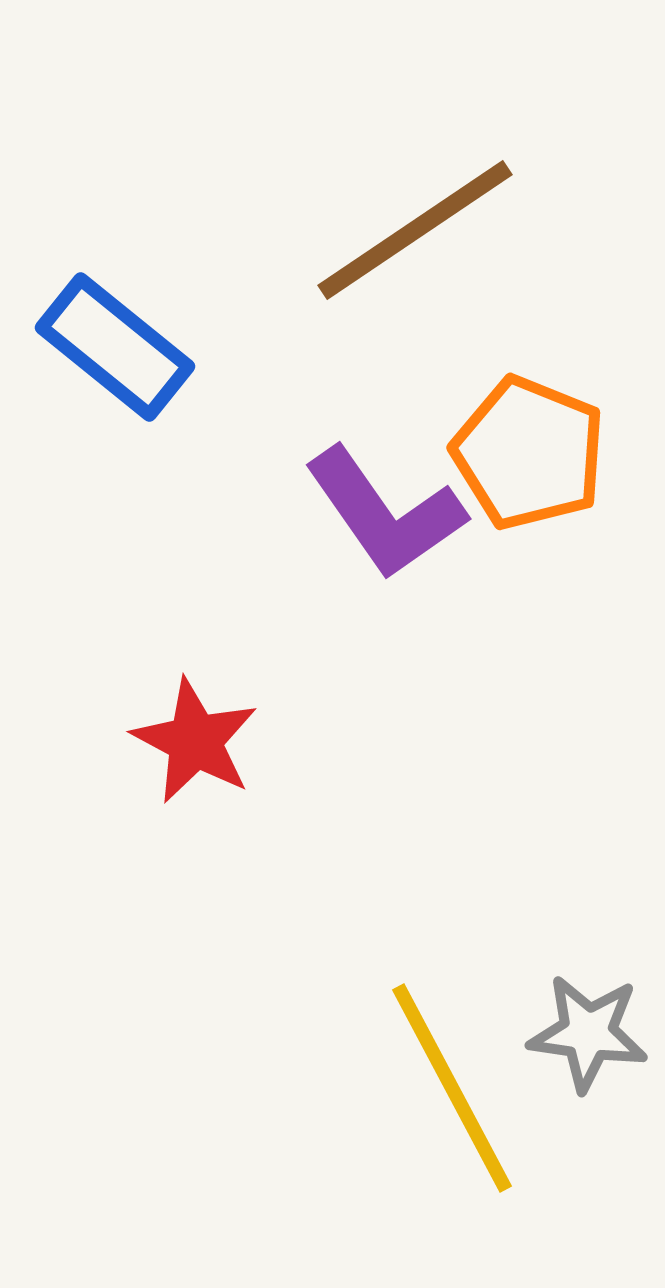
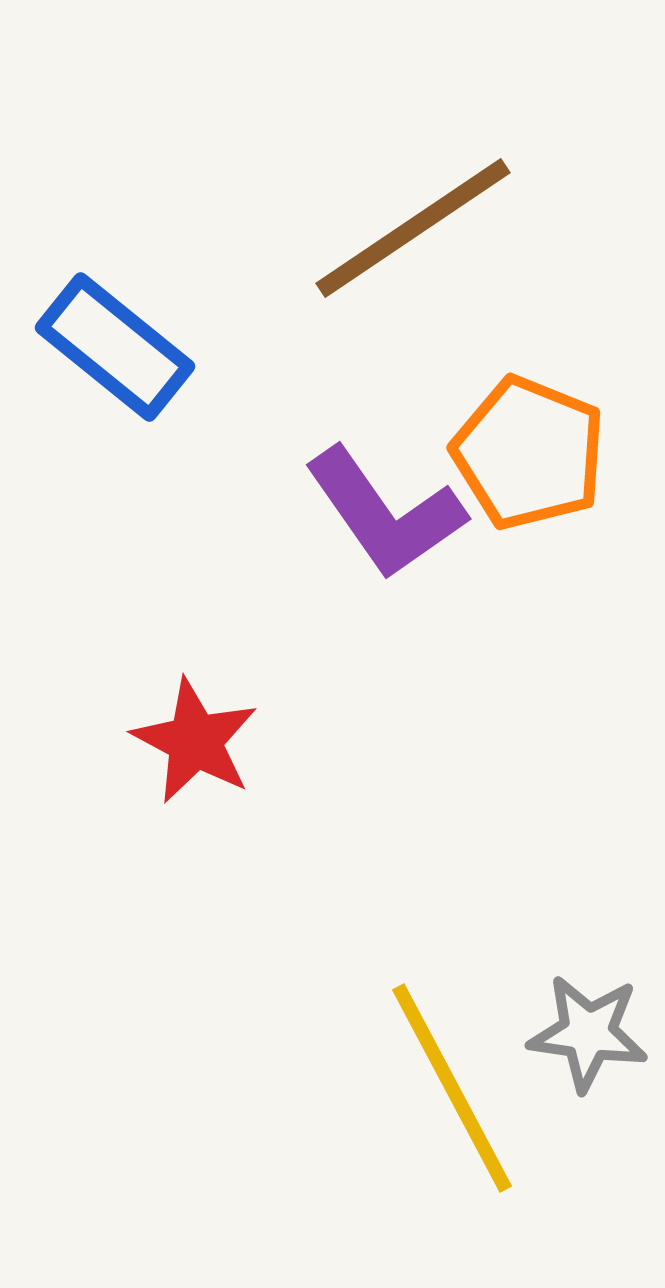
brown line: moved 2 px left, 2 px up
